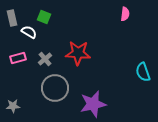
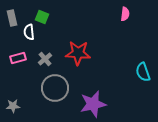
green square: moved 2 px left
white semicircle: rotated 126 degrees counterclockwise
